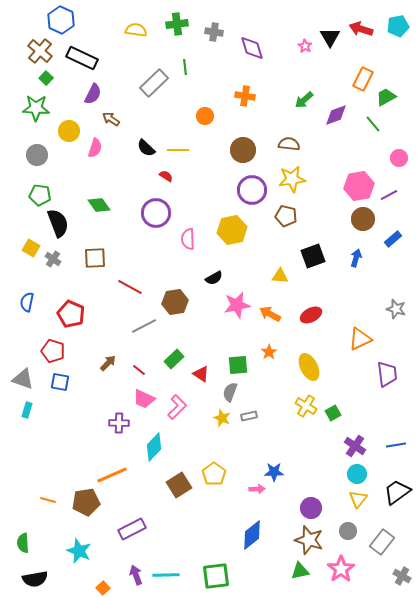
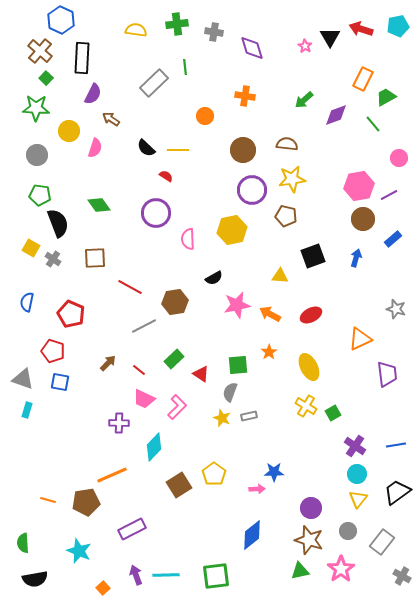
black rectangle at (82, 58): rotated 68 degrees clockwise
brown semicircle at (289, 144): moved 2 px left
